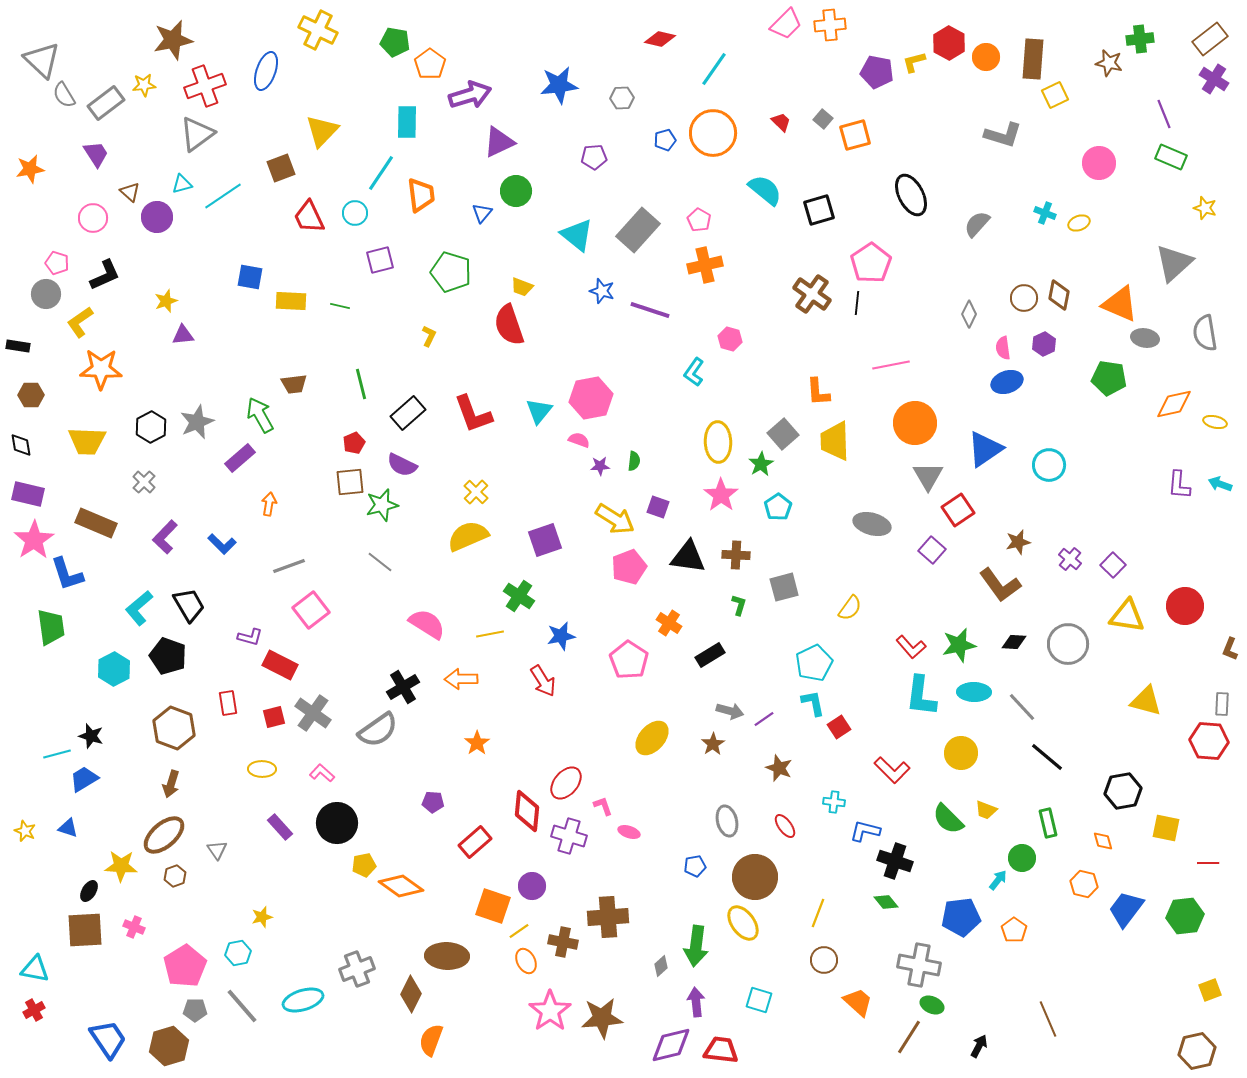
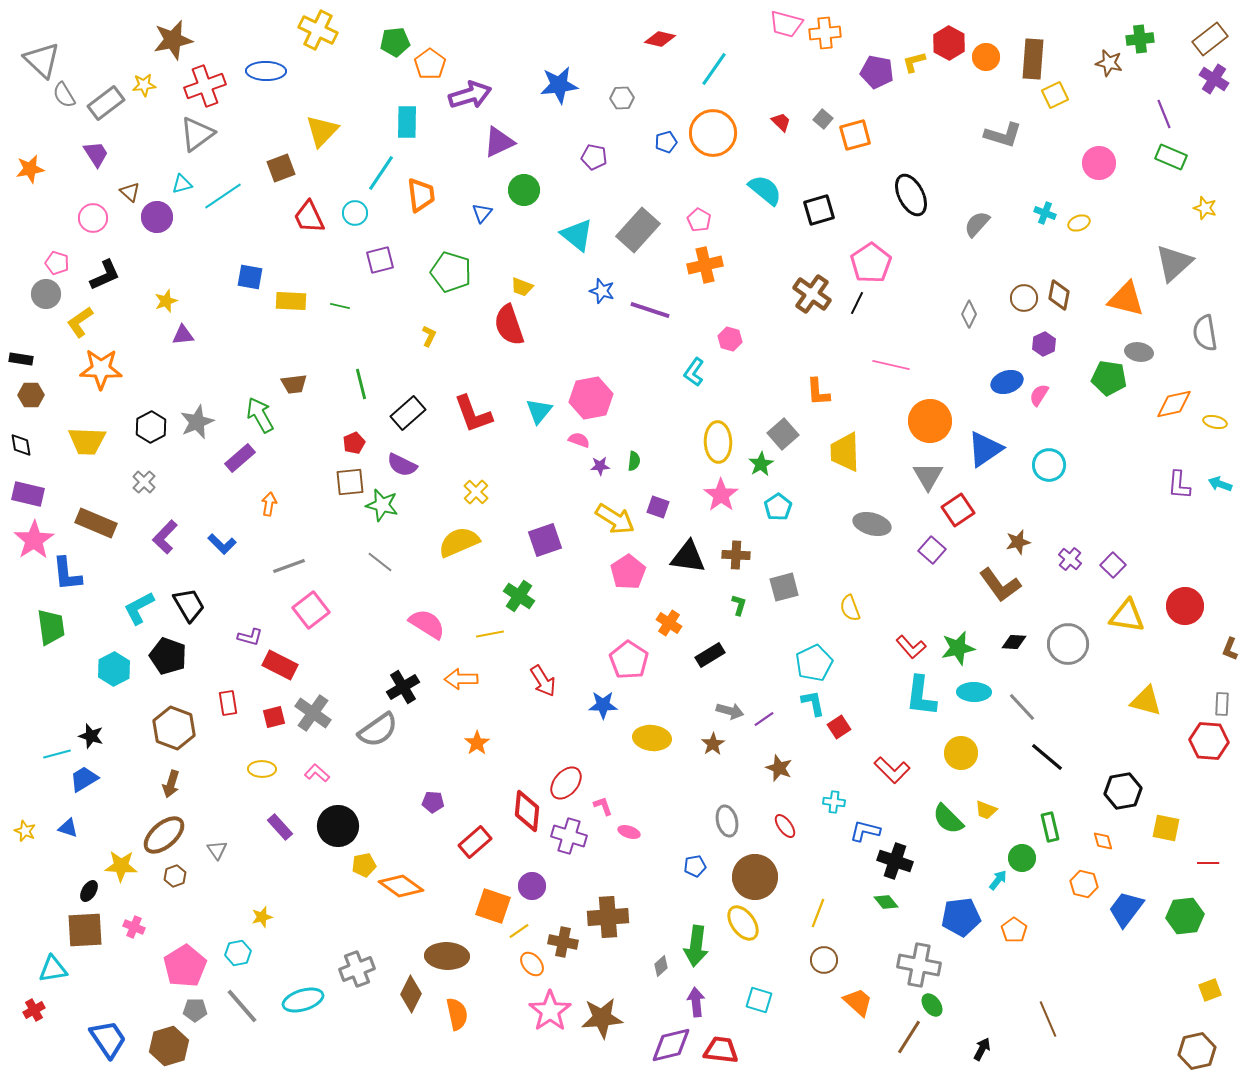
pink trapezoid at (786, 24): rotated 60 degrees clockwise
orange cross at (830, 25): moved 5 px left, 8 px down
green pentagon at (395, 42): rotated 16 degrees counterclockwise
blue ellipse at (266, 71): rotated 72 degrees clockwise
blue pentagon at (665, 140): moved 1 px right, 2 px down
purple pentagon at (594, 157): rotated 15 degrees clockwise
green circle at (516, 191): moved 8 px right, 1 px up
black line at (857, 303): rotated 20 degrees clockwise
orange triangle at (1120, 304): moved 6 px right, 5 px up; rotated 9 degrees counterclockwise
gray ellipse at (1145, 338): moved 6 px left, 14 px down
black rectangle at (18, 346): moved 3 px right, 13 px down
pink semicircle at (1003, 348): moved 36 px right, 47 px down; rotated 40 degrees clockwise
pink line at (891, 365): rotated 24 degrees clockwise
orange circle at (915, 423): moved 15 px right, 2 px up
yellow trapezoid at (835, 441): moved 10 px right, 11 px down
green star at (382, 505): rotated 28 degrees clockwise
yellow semicircle at (468, 536): moved 9 px left, 6 px down
pink pentagon at (629, 567): moved 1 px left, 5 px down; rotated 12 degrees counterclockwise
blue L-shape at (67, 574): rotated 12 degrees clockwise
cyan L-shape at (139, 608): rotated 12 degrees clockwise
yellow semicircle at (850, 608): rotated 124 degrees clockwise
blue star at (561, 636): moved 42 px right, 69 px down; rotated 12 degrees clockwise
green star at (959, 645): moved 1 px left, 3 px down
yellow ellipse at (652, 738): rotated 54 degrees clockwise
pink L-shape at (322, 773): moved 5 px left
black circle at (337, 823): moved 1 px right, 3 px down
green rectangle at (1048, 823): moved 2 px right, 4 px down
orange ellipse at (526, 961): moved 6 px right, 3 px down; rotated 15 degrees counterclockwise
cyan triangle at (35, 969): moved 18 px right; rotated 20 degrees counterclockwise
green ellipse at (932, 1005): rotated 30 degrees clockwise
orange semicircle at (431, 1040): moved 26 px right, 26 px up; rotated 148 degrees clockwise
black arrow at (979, 1046): moved 3 px right, 3 px down
